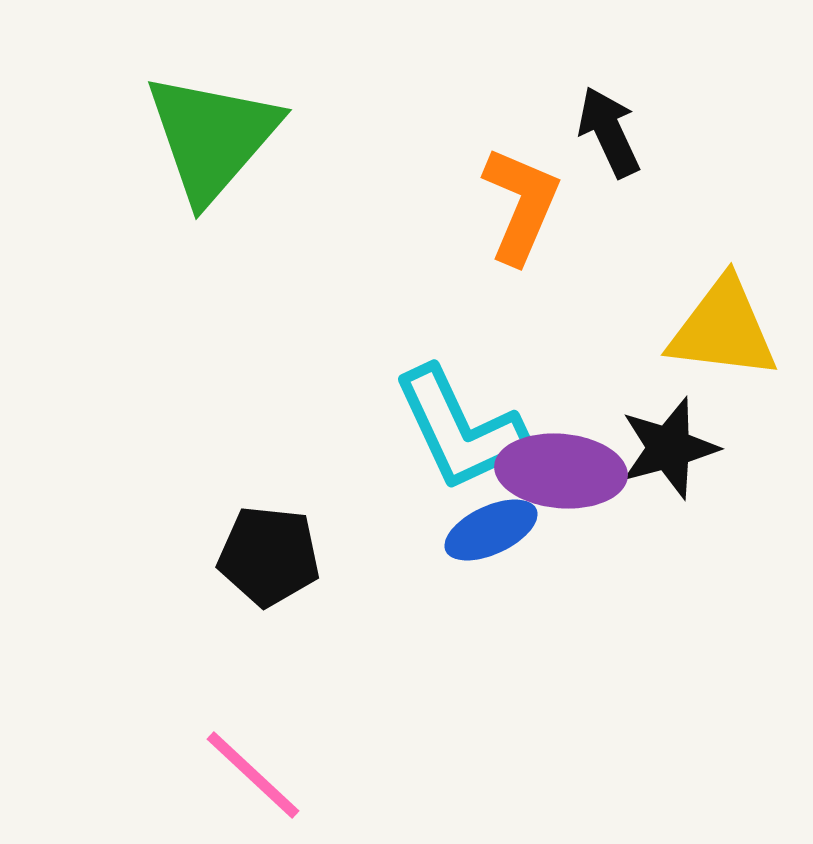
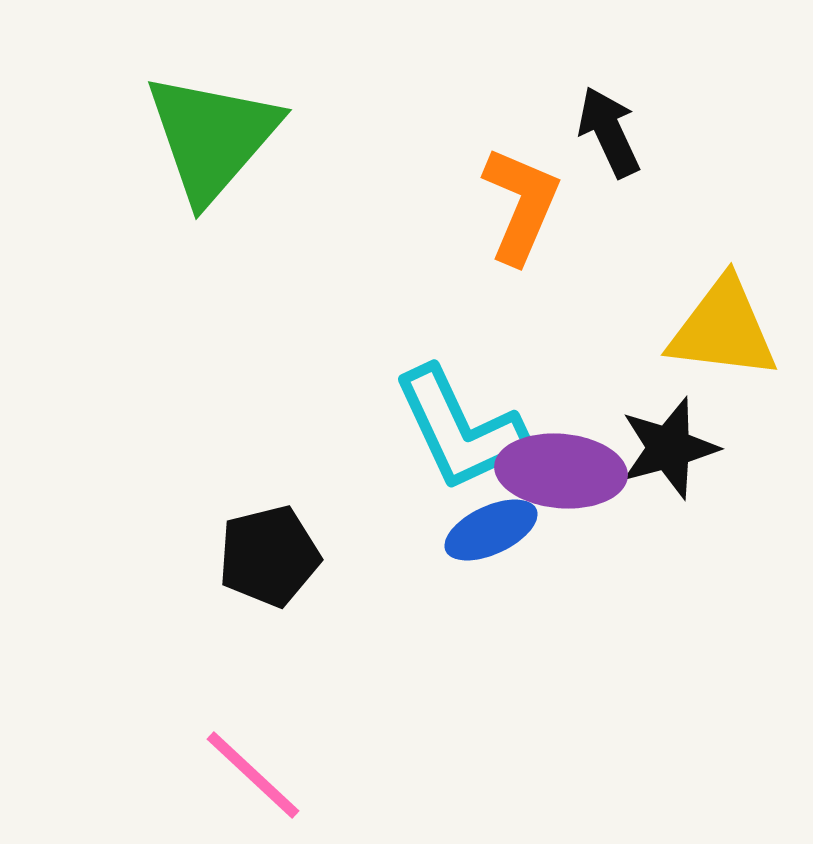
black pentagon: rotated 20 degrees counterclockwise
